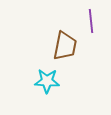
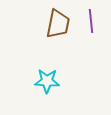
brown trapezoid: moved 7 px left, 22 px up
